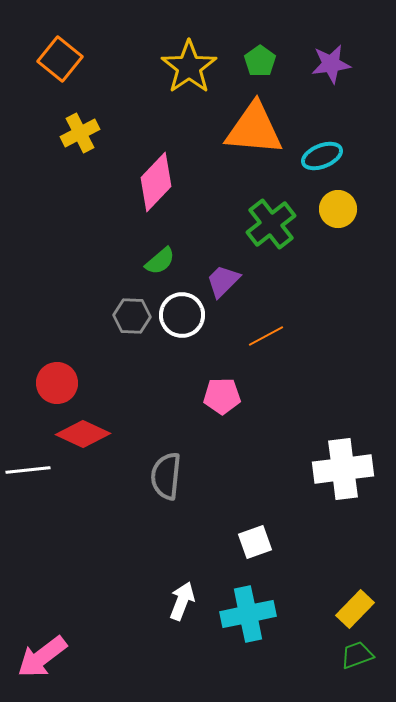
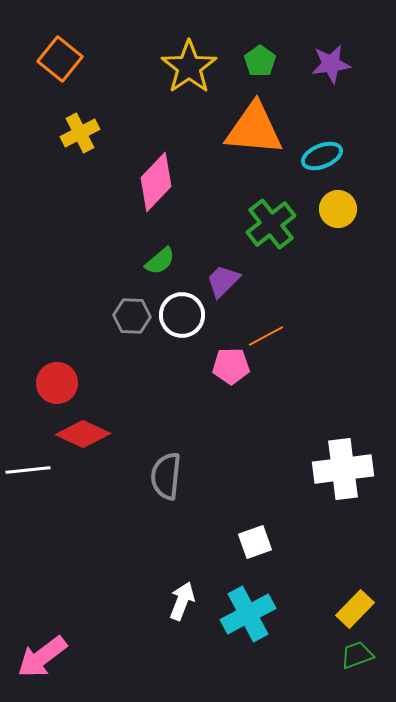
pink pentagon: moved 9 px right, 30 px up
cyan cross: rotated 16 degrees counterclockwise
